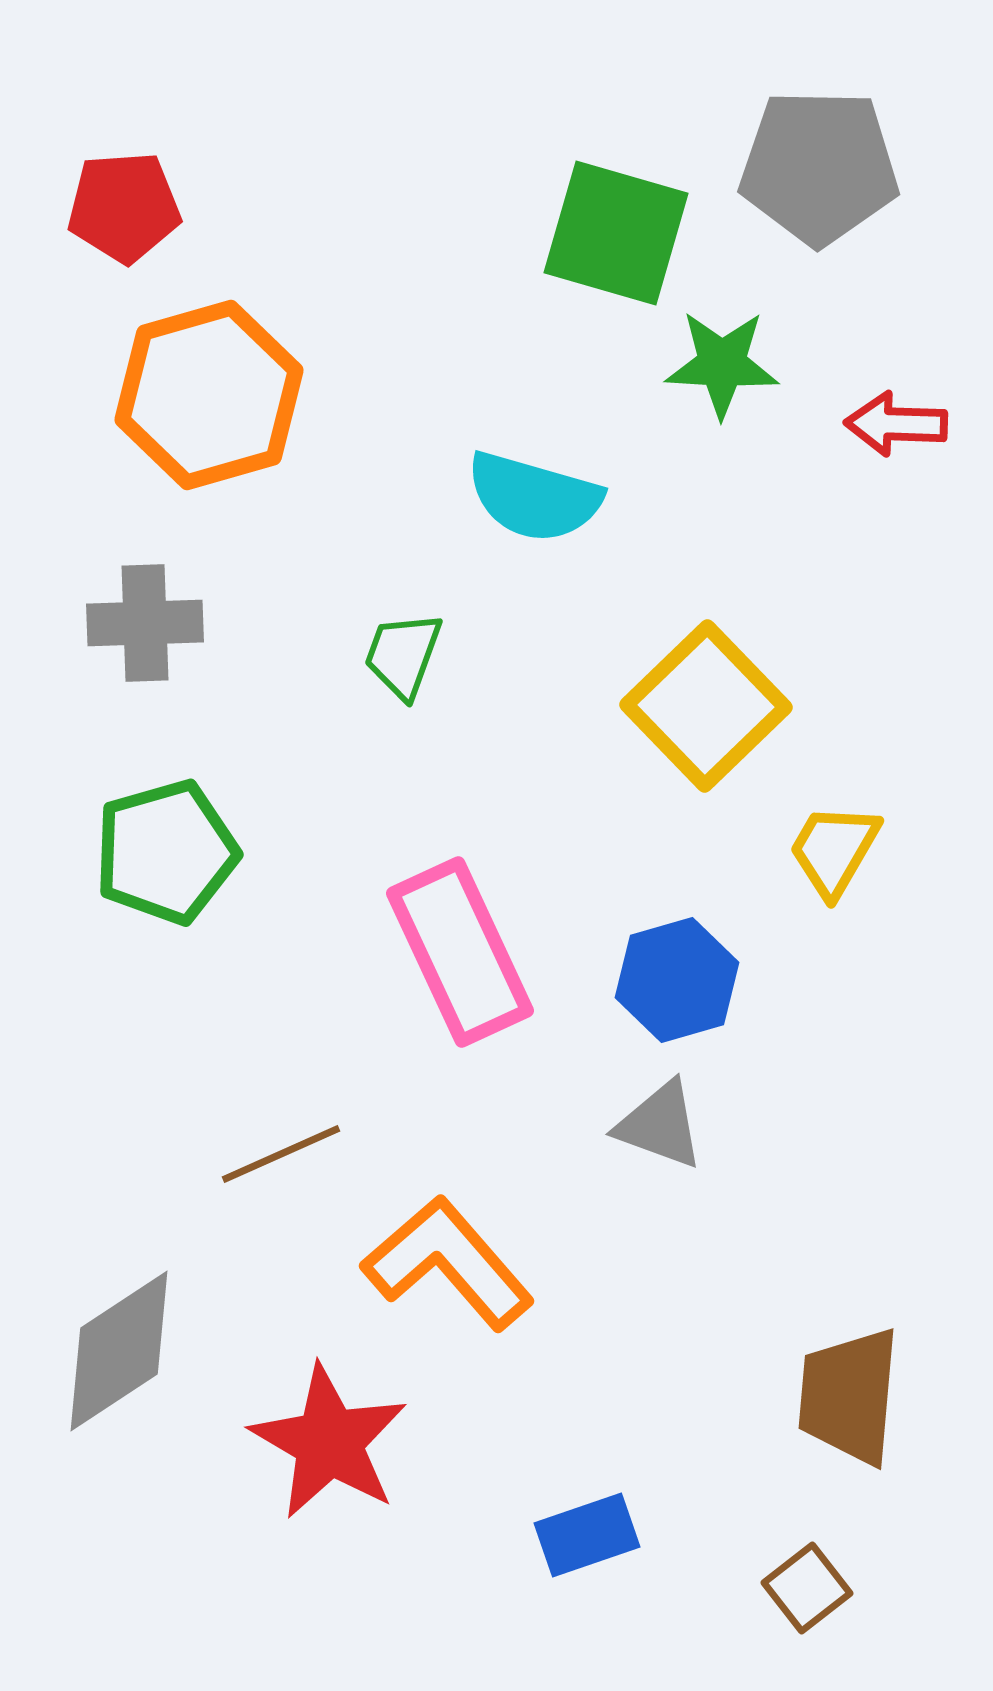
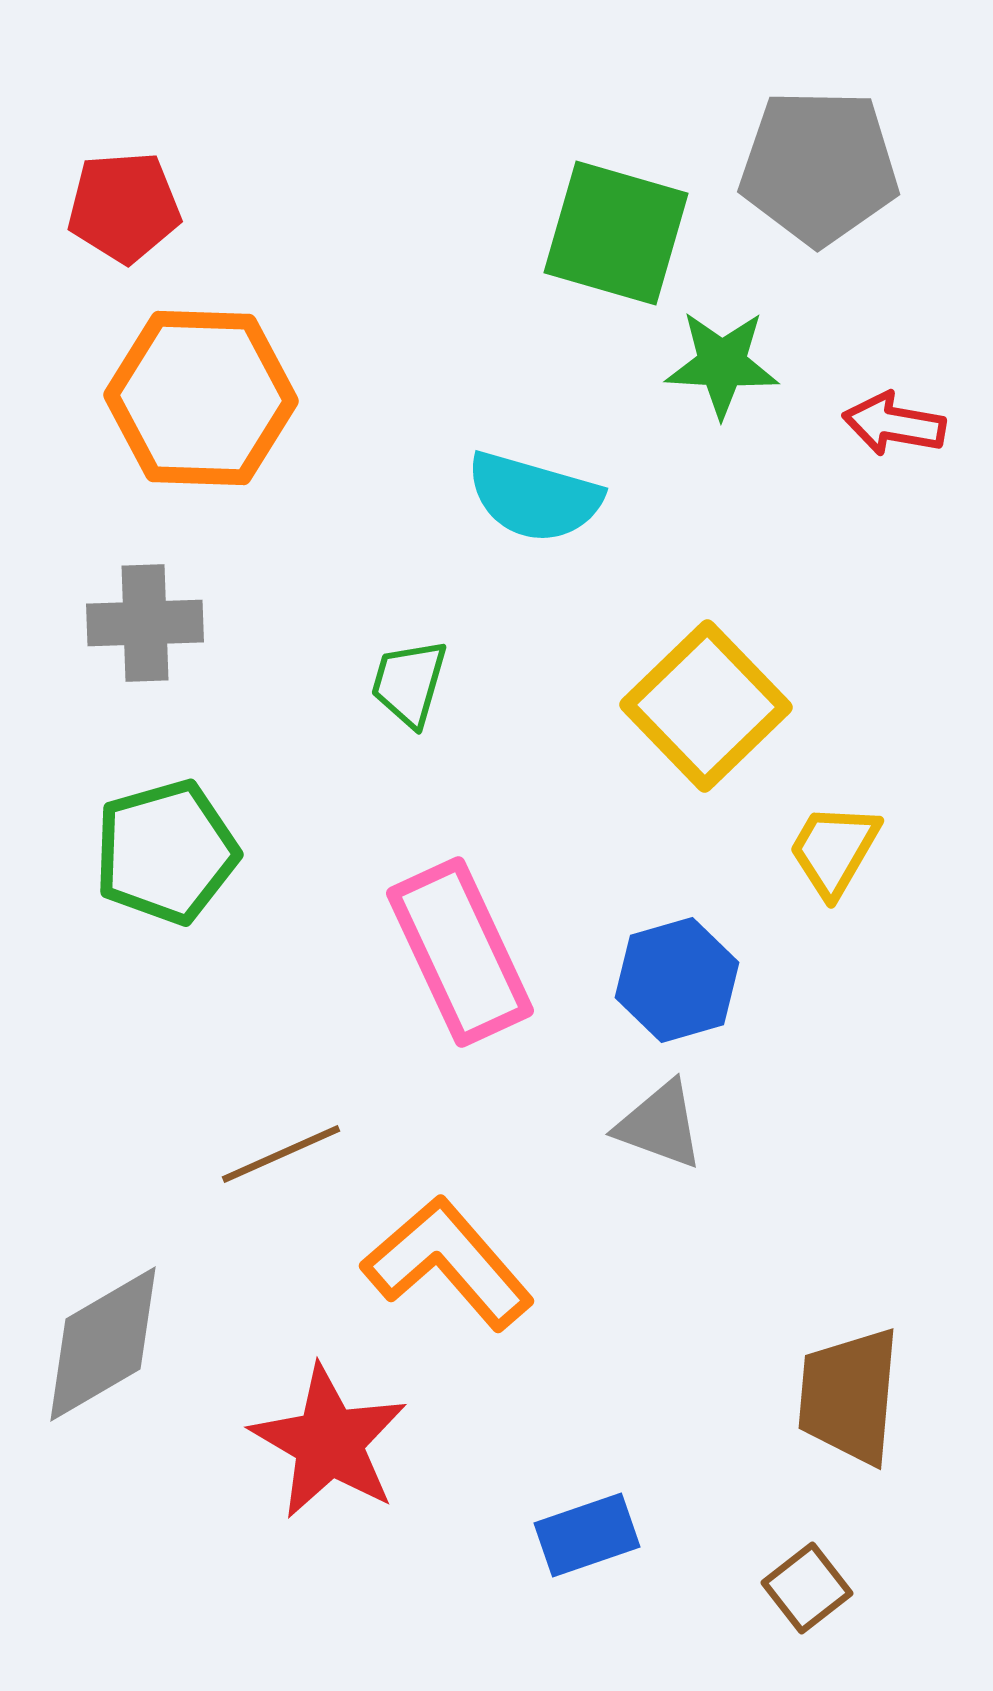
orange hexagon: moved 8 px left, 3 px down; rotated 18 degrees clockwise
red arrow: moved 2 px left; rotated 8 degrees clockwise
green trapezoid: moved 6 px right, 28 px down; rotated 4 degrees counterclockwise
gray diamond: moved 16 px left, 7 px up; rotated 3 degrees clockwise
